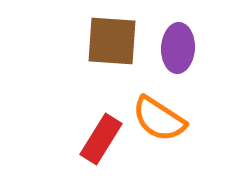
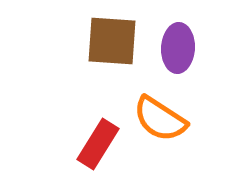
orange semicircle: moved 1 px right
red rectangle: moved 3 px left, 5 px down
